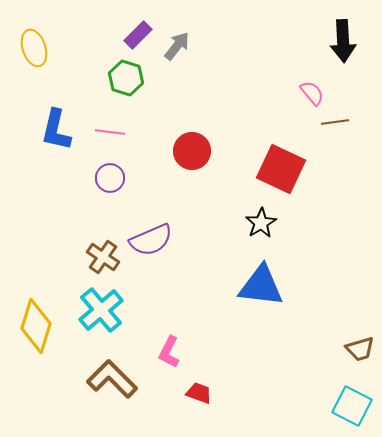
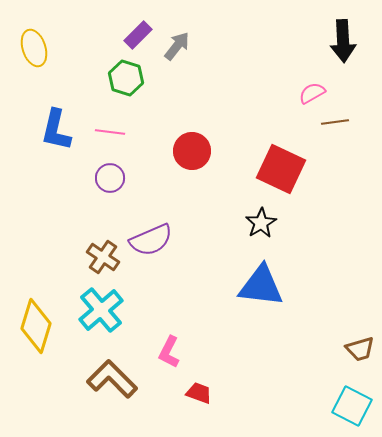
pink semicircle: rotated 80 degrees counterclockwise
